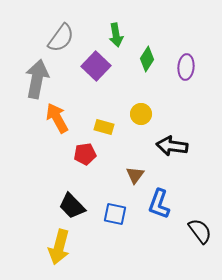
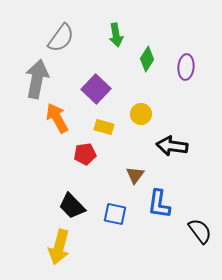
purple square: moved 23 px down
blue L-shape: rotated 12 degrees counterclockwise
